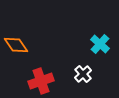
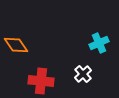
cyan cross: moved 1 px left, 1 px up; rotated 24 degrees clockwise
red cross: rotated 25 degrees clockwise
